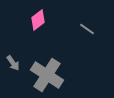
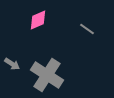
pink diamond: rotated 15 degrees clockwise
gray arrow: moved 1 px left, 1 px down; rotated 21 degrees counterclockwise
